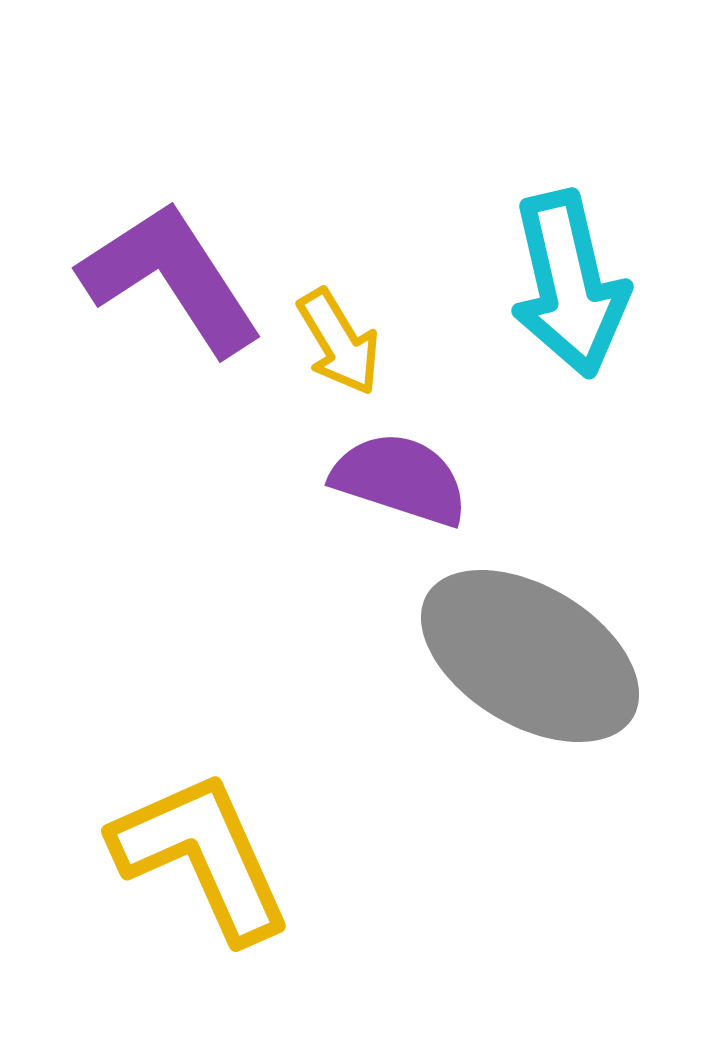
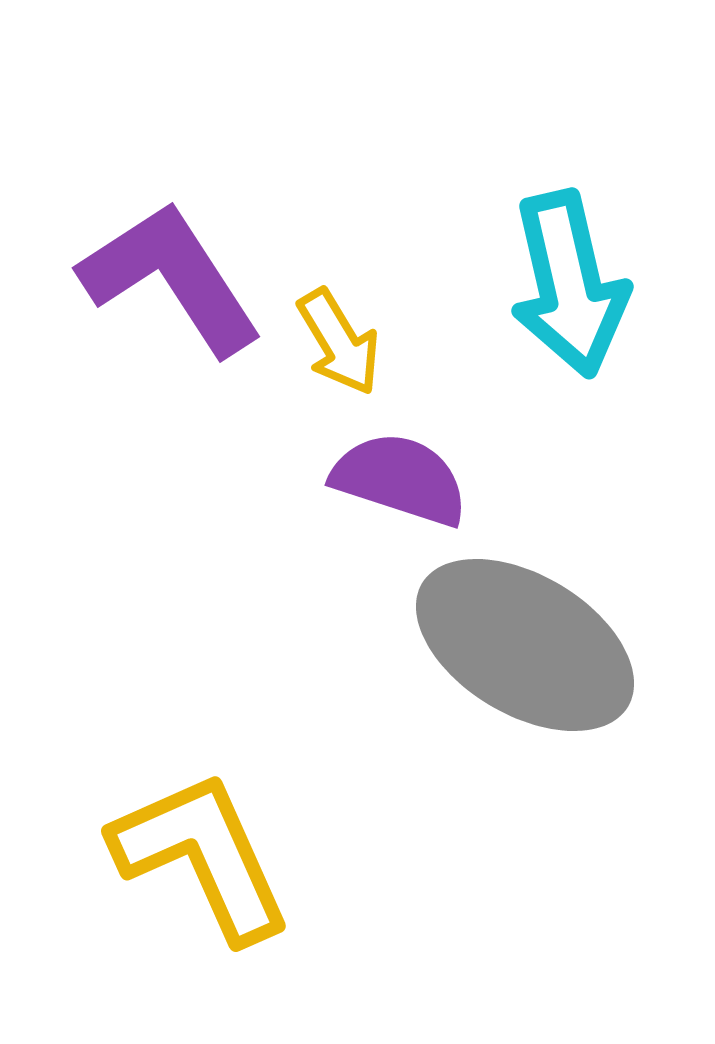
gray ellipse: moved 5 px left, 11 px up
